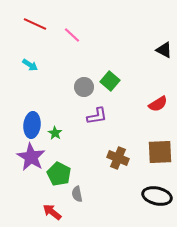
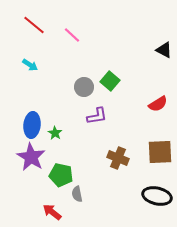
red line: moved 1 px left, 1 px down; rotated 15 degrees clockwise
green pentagon: moved 2 px right, 1 px down; rotated 15 degrees counterclockwise
